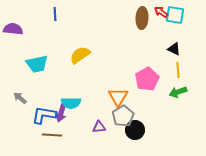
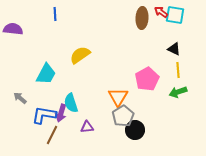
cyan trapezoid: moved 9 px right, 10 px down; rotated 50 degrees counterclockwise
cyan semicircle: rotated 72 degrees clockwise
purple triangle: moved 12 px left
brown line: rotated 66 degrees counterclockwise
